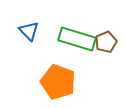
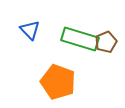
blue triangle: moved 1 px right, 1 px up
green rectangle: moved 3 px right
